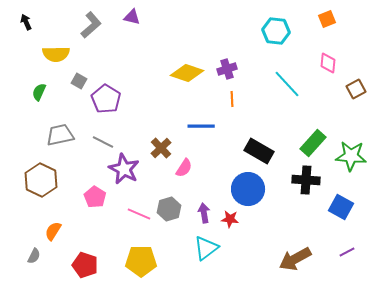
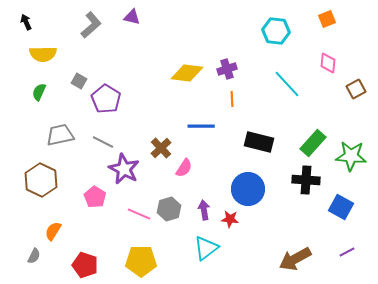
yellow semicircle: moved 13 px left
yellow diamond: rotated 12 degrees counterclockwise
black rectangle: moved 9 px up; rotated 16 degrees counterclockwise
purple arrow: moved 3 px up
